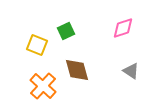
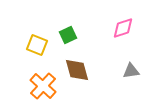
green square: moved 2 px right, 4 px down
gray triangle: rotated 42 degrees counterclockwise
